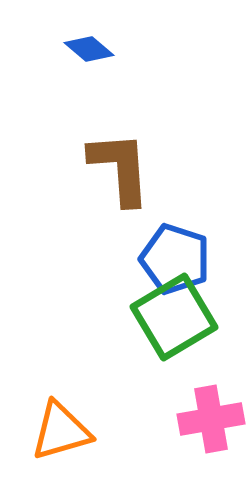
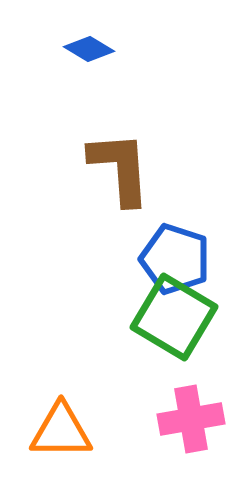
blue diamond: rotated 9 degrees counterclockwise
green square: rotated 28 degrees counterclockwise
pink cross: moved 20 px left
orange triangle: rotated 16 degrees clockwise
